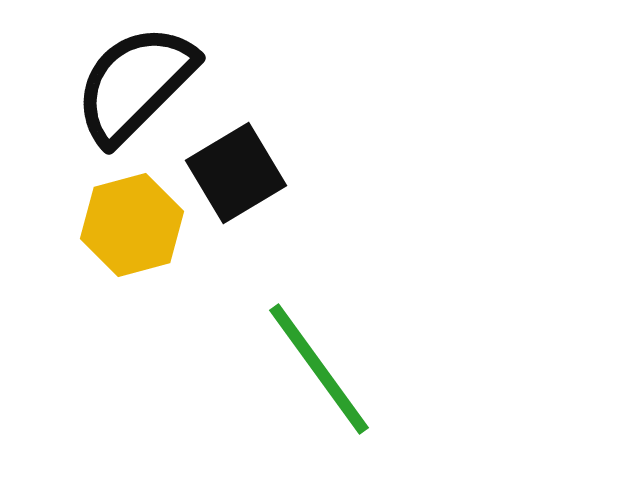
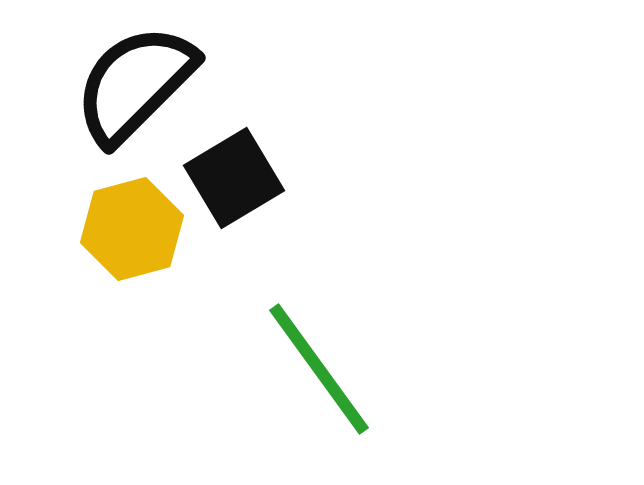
black square: moved 2 px left, 5 px down
yellow hexagon: moved 4 px down
